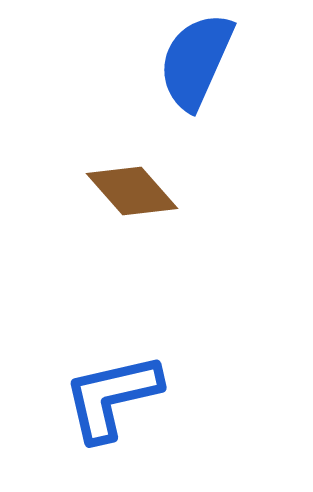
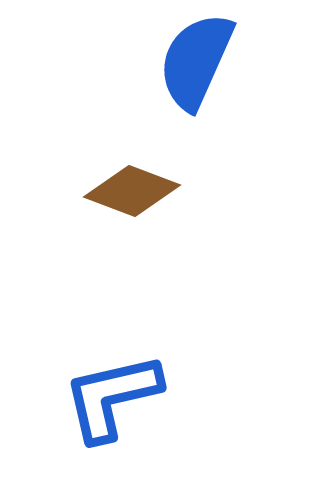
brown diamond: rotated 28 degrees counterclockwise
